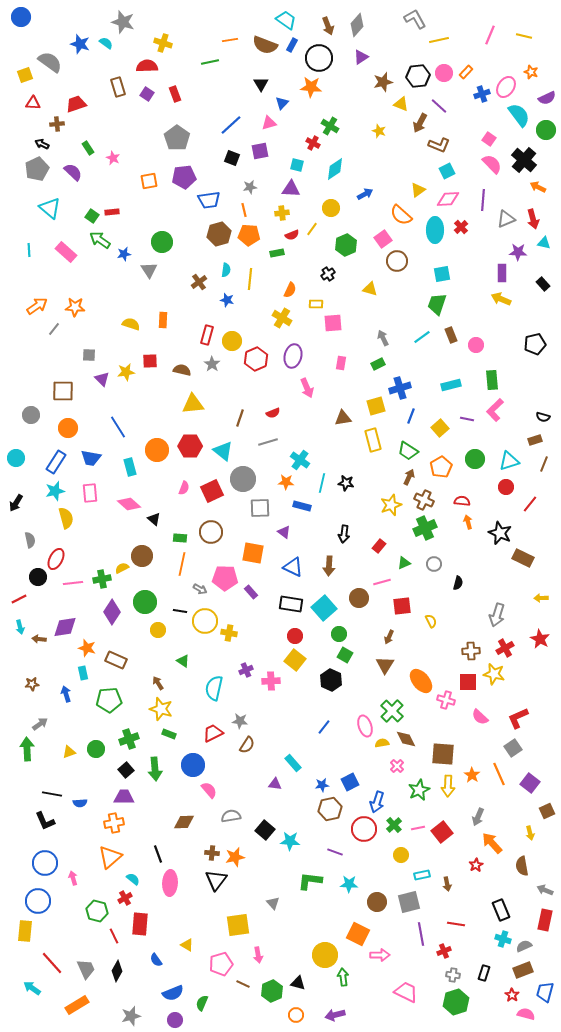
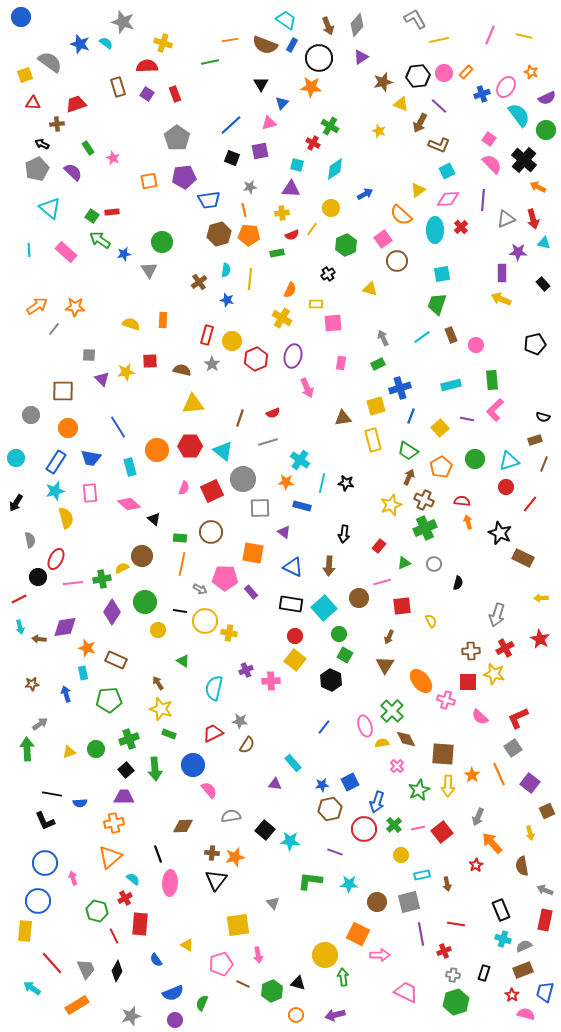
brown diamond at (184, 822): moved 1 px left, 4 px down
